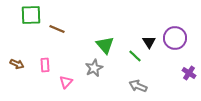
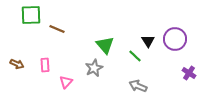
purple circle: moved 1 px down
black triangle: moved 1 px left, 1 px up
